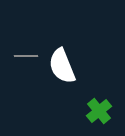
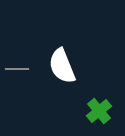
gray line: moved 9 px left, 13 px down
